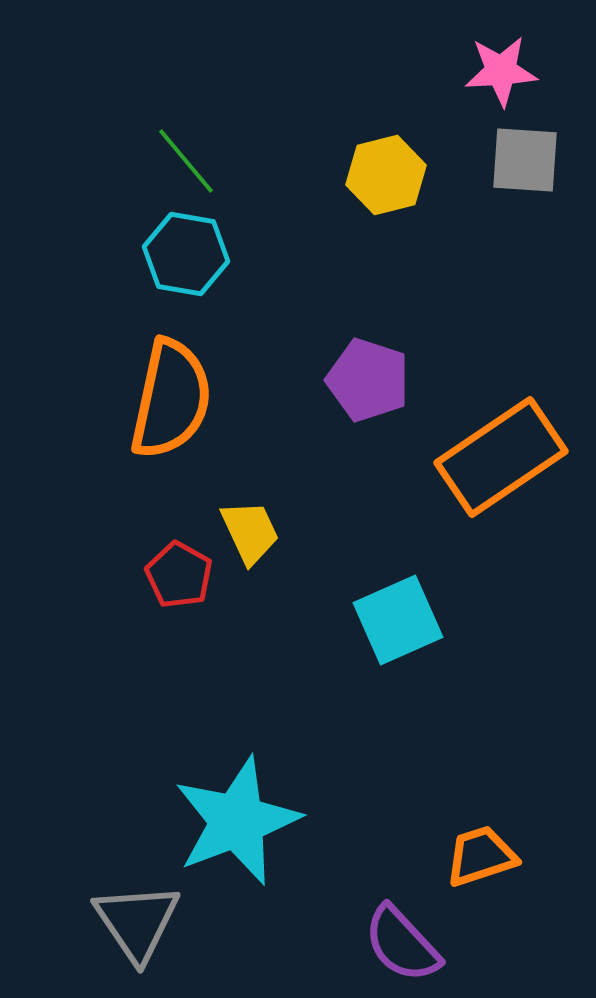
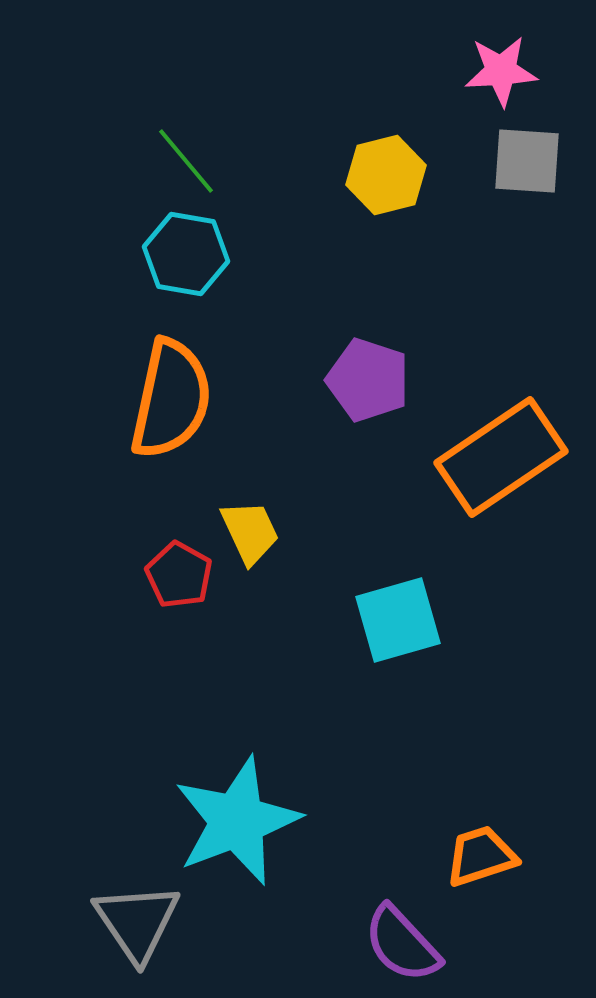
gray square: moved 2 px right, 1 px down
cyan square: rotated 8 degrees clockwise
